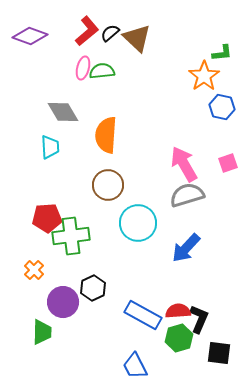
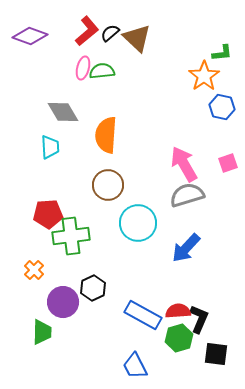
red pentagon: moved 1 px right, 4 px up
black square: moved 3 px left, 1 px down
